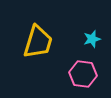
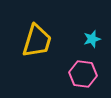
yellow trapezoid: moved 1 px left, 1 px up
